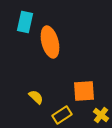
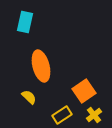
orange ellipse: moved 9 px left, 24 px down
orange square: rotated 30 degrees counterclockwise
yellow semicircle: moved 7 px left
yellow cross: moved 7 px left; rotated 14 degrees clockwise
